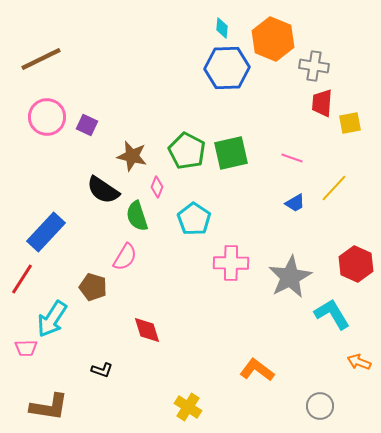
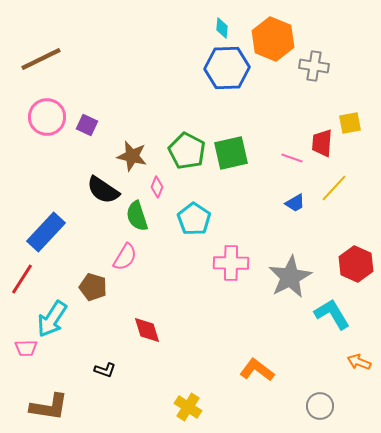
red trapezoid: moved 40 px down
black L-shape: moved 3 px right
